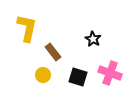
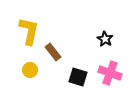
yellow L-shape: moved 2 px right, 3 px down
black star: moved 12 px right
yellow circle: moved 13 px left, 5 px up
